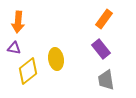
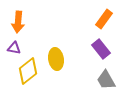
gray trapezoid: rotated 20 degrees counterclockwise
